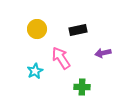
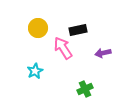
yellow circle: moved 1 px right, 1 px up
pink arrow: moved 2 px right, 10 px up
green cross: moved 3 px right, 2 px down; rotated 28 degrees counterclockwise
